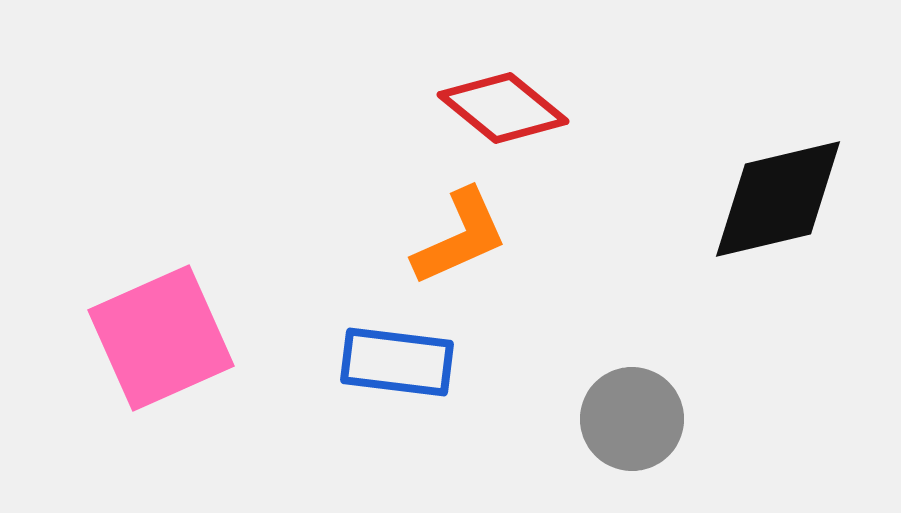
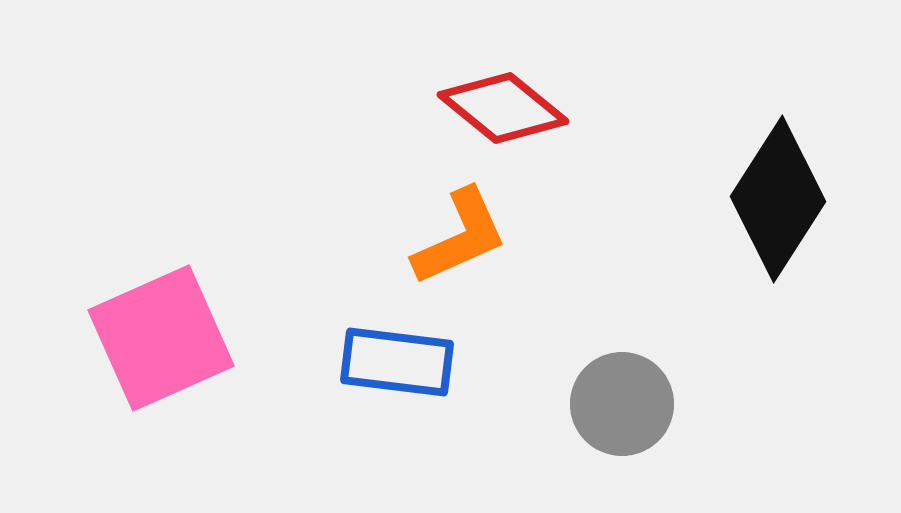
black diamond: rotated 44 degrees counterclockwise
gray circle: moved 10 px left, 15 px up
